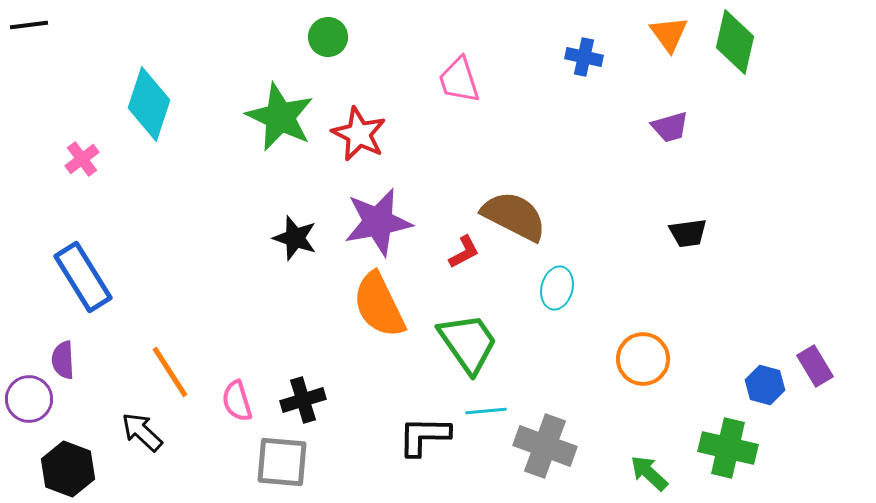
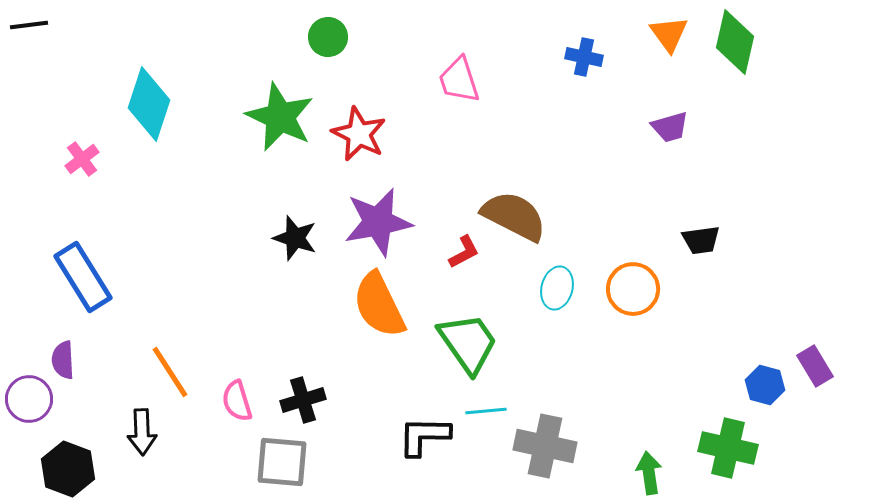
black trapezoid: moved 13 px right, 7 px down
orange circle: moved 10 px left, 70 px up
black arrow: rotated 135 degrees counterclockwise
gray cross: rotated 8 degrees counterclockwise
green arrow: rotated 39 degrees clockwise
